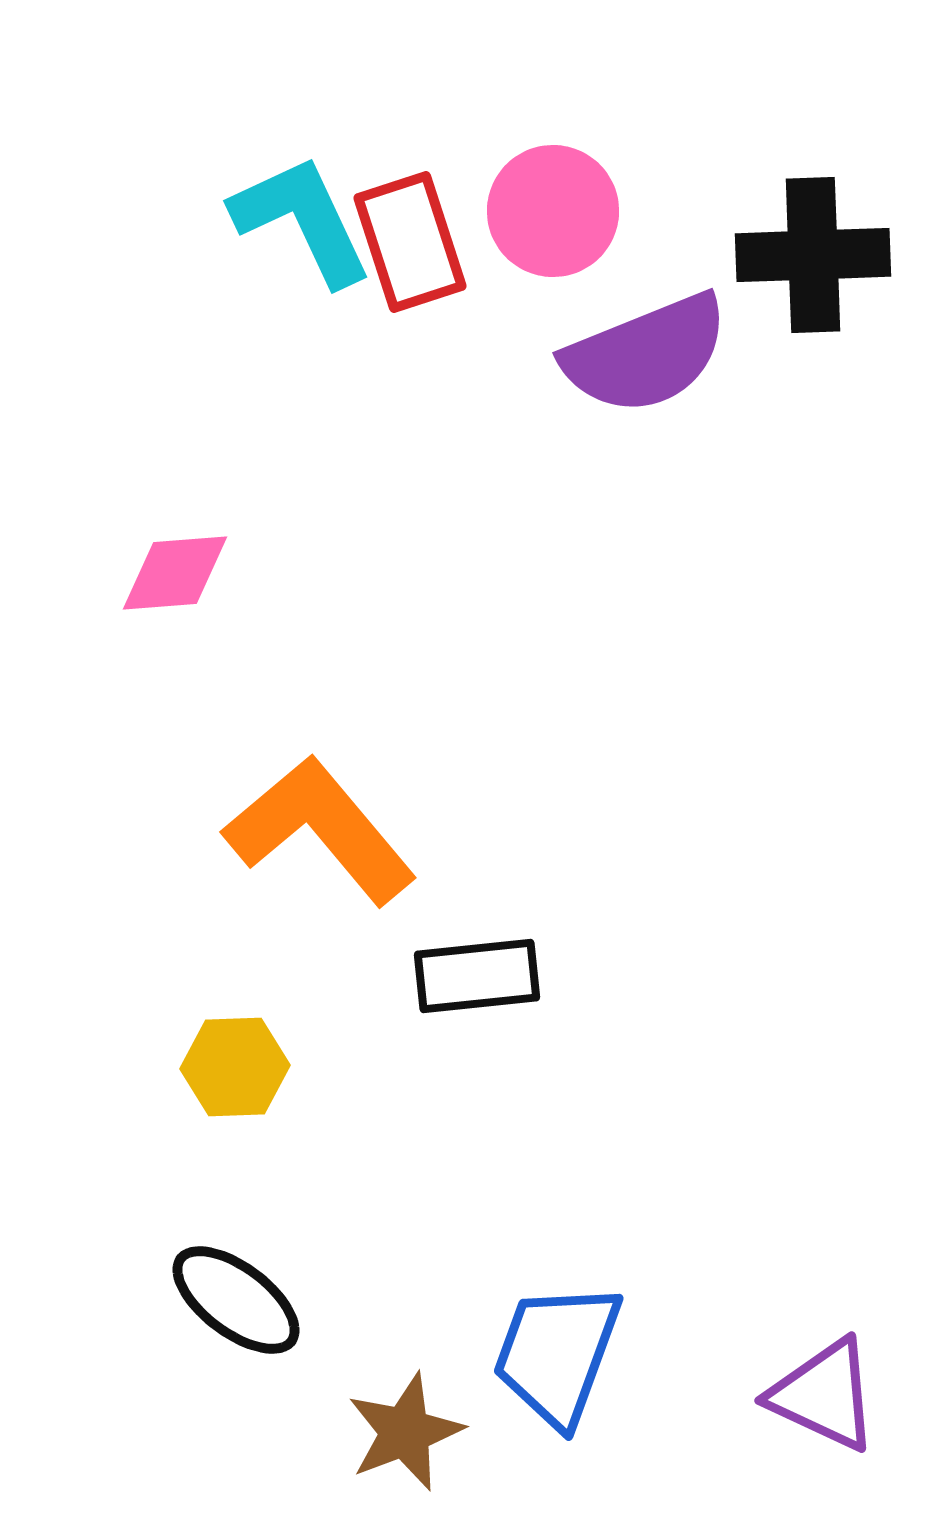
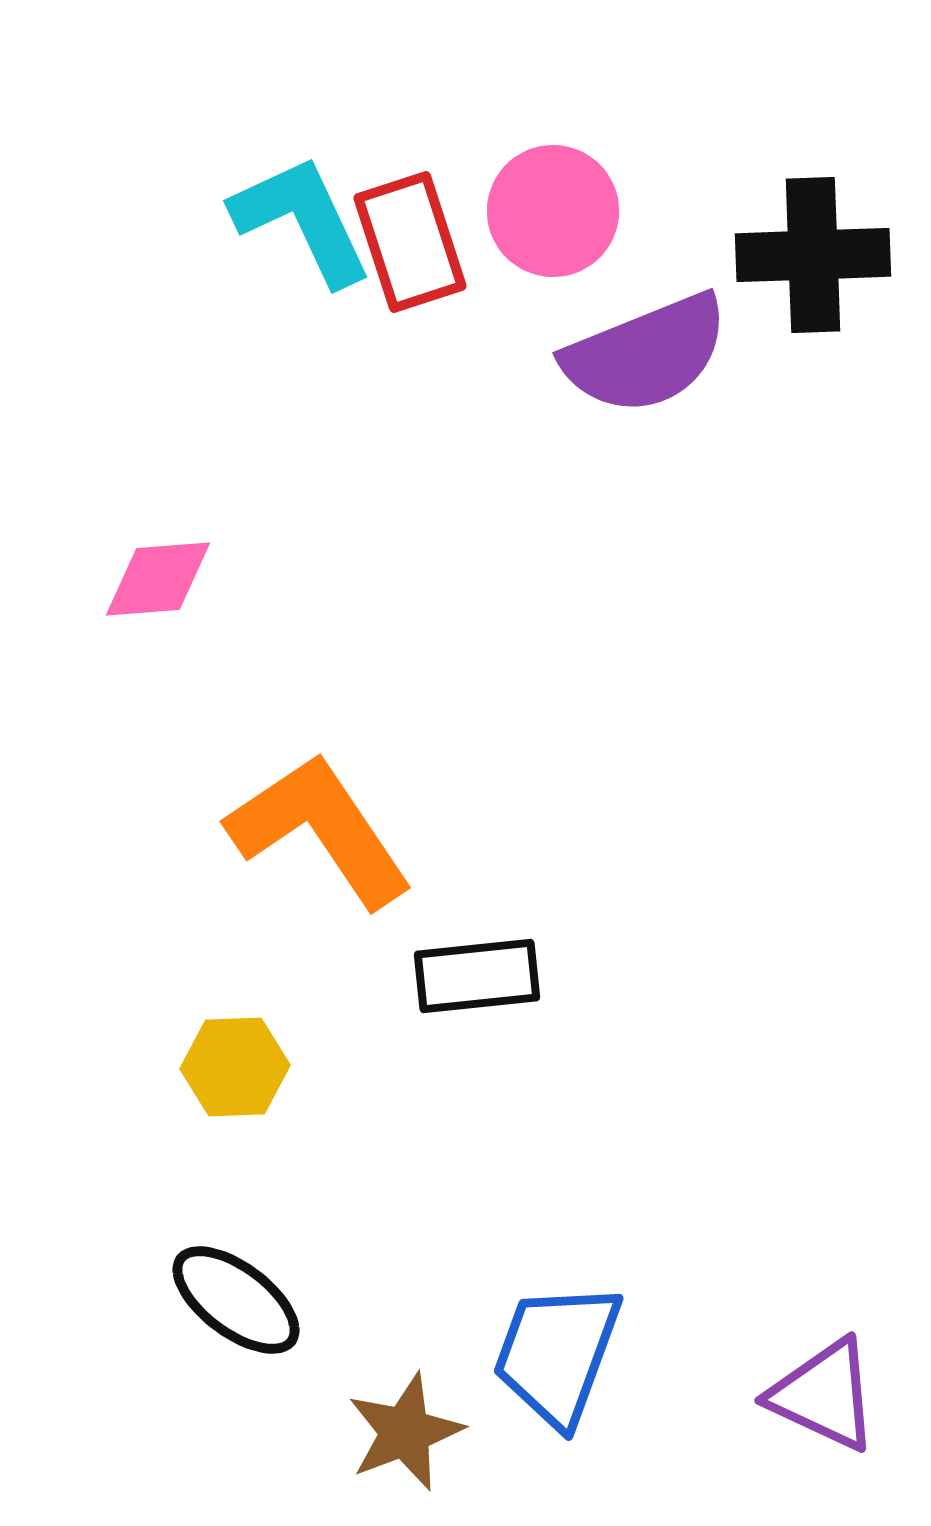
pink diamond: moved 17 px left, 6 px down
orange L-shape: rotated 6 degrees clockwise
